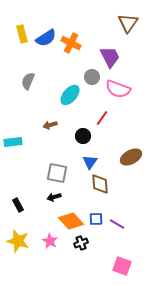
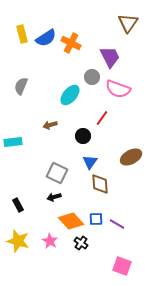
gray semicircle: moved 7 px left, 5 px down
gray square: rotated 15 degrees clockwise
black cross: rotated 32 degrees counterclockwise
